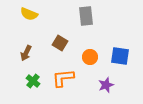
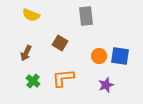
yellow semicircle: moved 2 px right, 1 px down
orange circle: moved 9 px right, 1 px up
